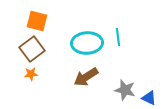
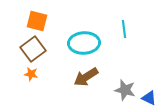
cyan line: moved 6 px right, 8 px up
cyan ellipse: moved 3 px left
brown square: moved 1 px right
orange star: rotated 16 degrees clockwise
